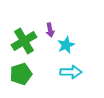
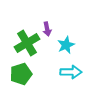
purple arrow: moved 3 px left, 1 px up
green cross: moved 3 px right, 2 px down
